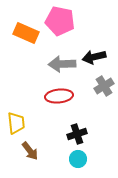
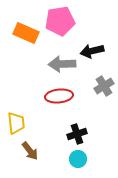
pink pentagon: rotated 20 degrees counterclockwise
black arrow: moved 2 px left, 6 px up
